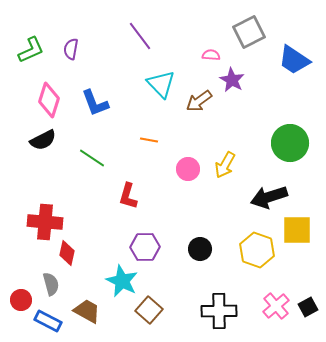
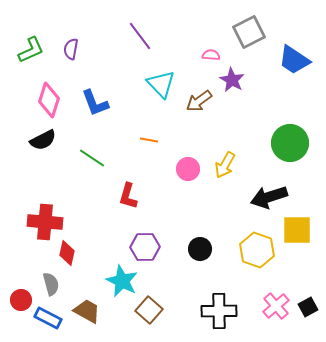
blue rectangle: moved 3 px up
